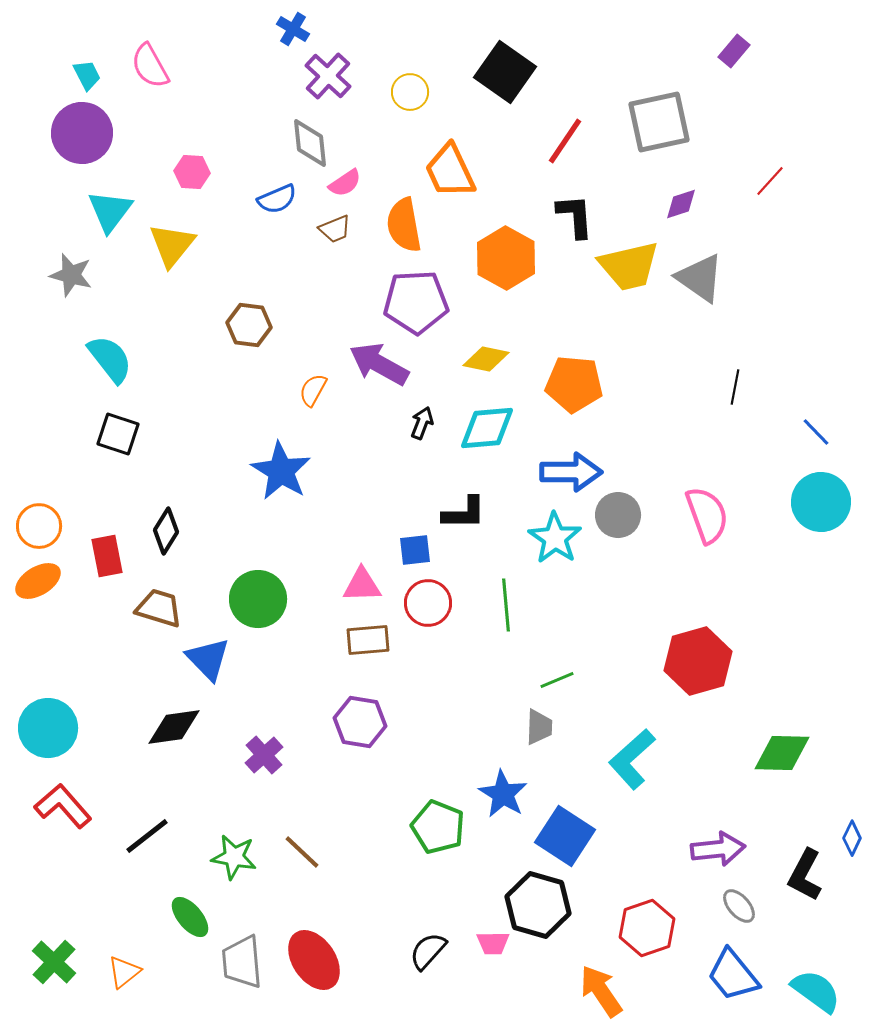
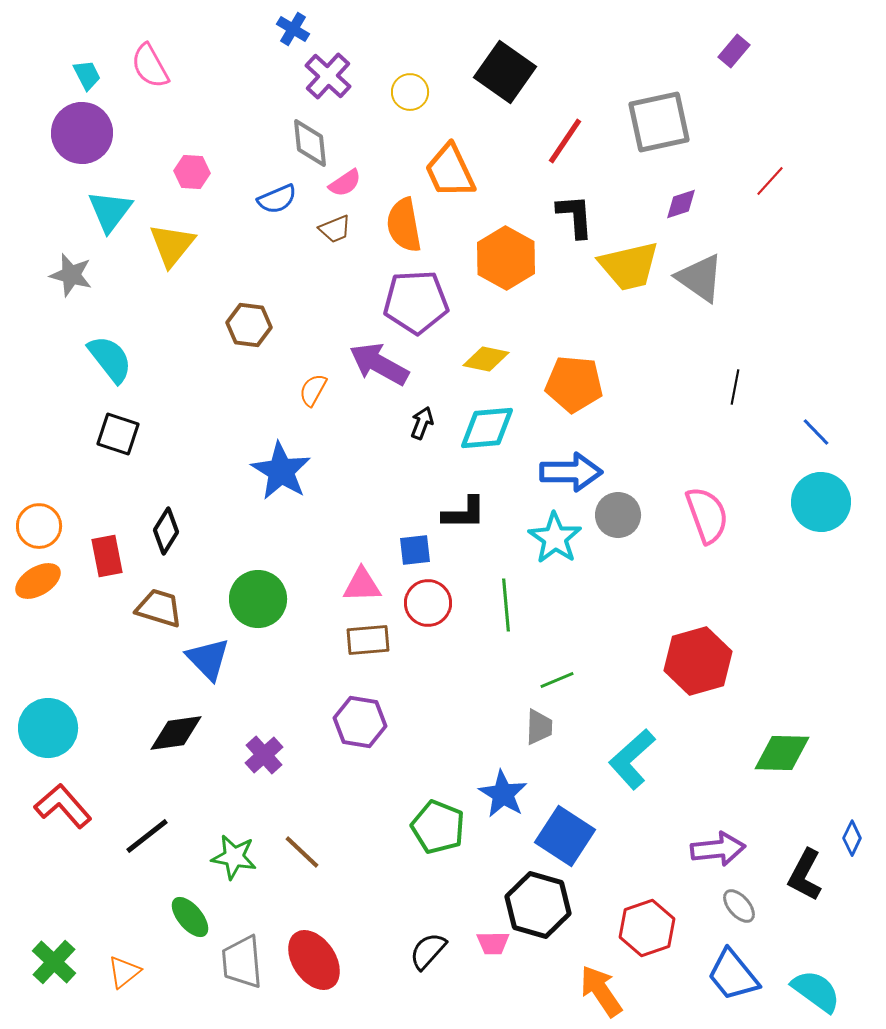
black diamond at (174, 727): moved 2 px right, 6 px down
